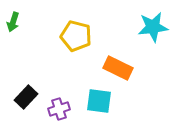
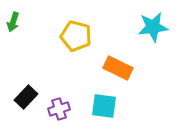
cyan square: moved 5 px right, 5 px down
